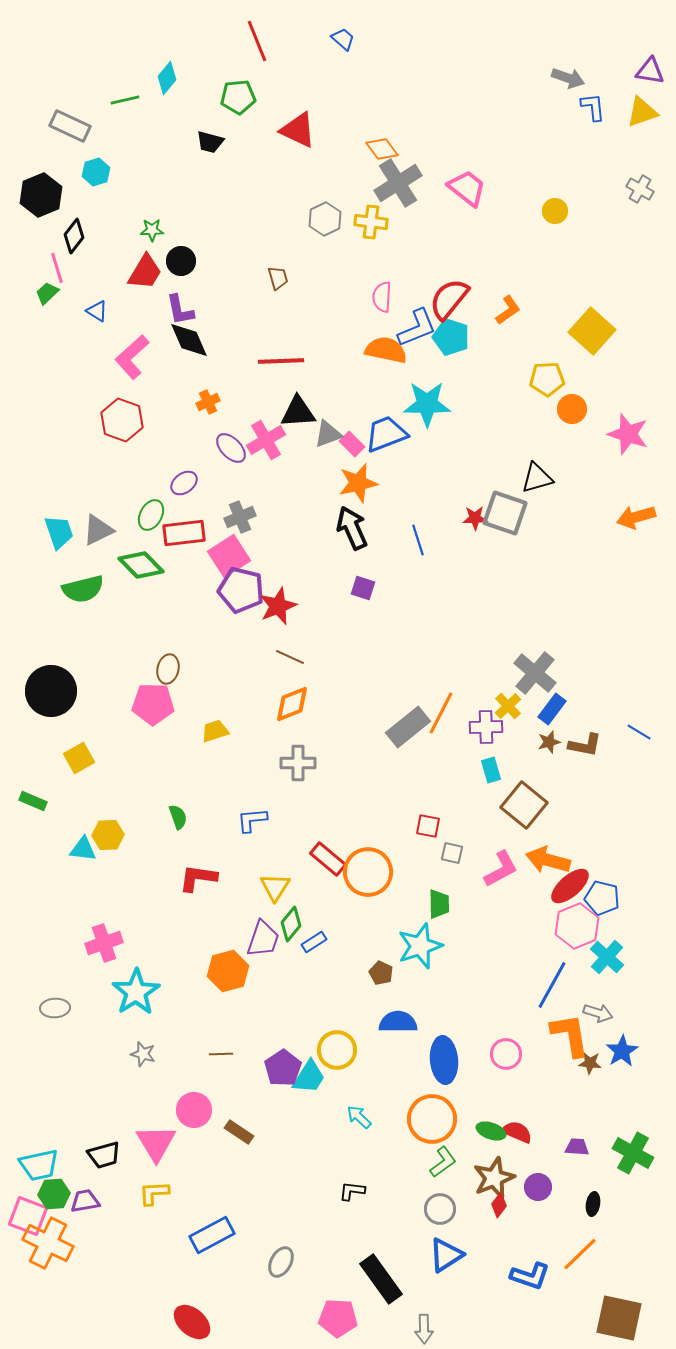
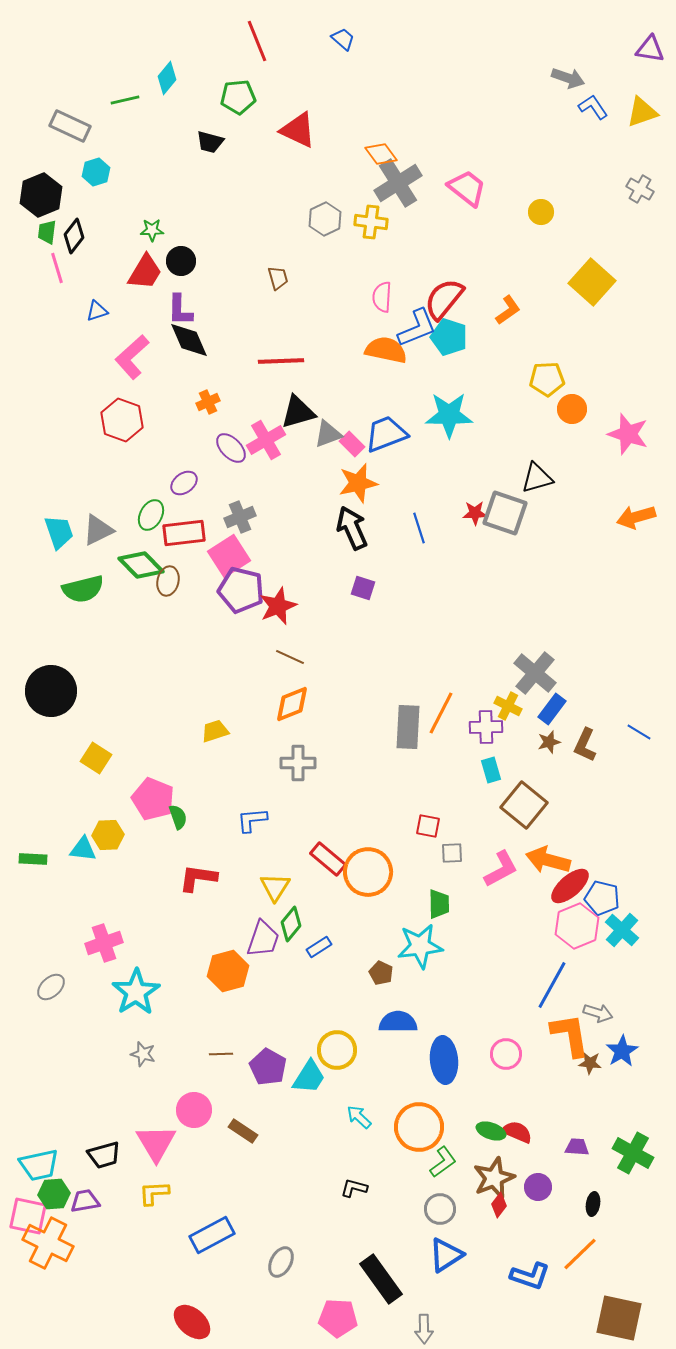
purple triangle at (650, 71): moved 22 px up
blue L-shape at (593, 107): rotated 28 degrees counterclockwise
orange diamond at (382, 149): moved 1 px left, 5 px down
yellow circle at (555, 211): moved 14 px left, 1 px down
green trapezoid at (47, 293): moved 61 px up; rotated 40 degrees counterclockwise
red semicircle at (449, 299): moved 5 px left
purple L-shape at (180, 310): rotated 12 degrees clockwise
blue triangle at (97, 311): rotated 50 degrees counterclockwise
yellow square at (592, 331): moved 49 px up
cyan pentagon at (451, 337): moved 2 px left
cyan star at (427, 404): moved 22 px right, 11 px down
black triangle at (298, 412): rotated 12 degrees counterclockwise
red star at (475, 518): moved 5 px up
blue line at (418, 540): moved 1 px right, 12 px up
brown ellipse at (168, 669): moved 88 px up
pink pentagon at (153, 704): moved 95 px down; rotated 21 degrees clockwise
yellow cross at (508, 706): rotated 20 degrees counterclockwise
gray rectangle at (408, 727): rotated 48 degrees counterclockwise
brown L-shape at (585, 745): rotated 104 degrees clockwise
yellow square at (79, 758): moved 17 px right; rotated 28 degrees counterclockwise
green rectangle at (33, 801): moved 58 px down; rotated 20 degrees counterclockwise
gray square at (452, 853): rotated 15 degrees counterclockwise
blue rectangle at (314, 942): moved 5 px right, 5 px down
cyan star at (420, 946): rotated 12 degrees clockwise
cyan cross at (607, 957): moved 15 px right, 27 px up
gray ellipse at (55, 1008): moved 4 px left, 21 px up; rotated 40 degrees counterclockwise
purple pentagon at (283, 1068): moved 15 px left, 1 px up; rotated 9 degrees counterclockwise
orange circle at (432, 1119): moved 13 px left, 8 px down
brown rectangle at (239, 1132): moved 4 px right, 1 px up
black L-shape at (352, 1191): moved 2 px right, 3 px up; rotated 8 degrees clockwise
pink square at (28, 1216): rotated 9 degrees counterclockwise
